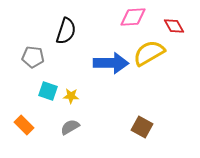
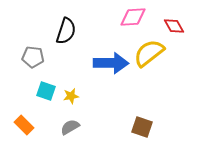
yellow semicircle: rotated 8 degrees counterclockwise
cyan square: moved 2 px left
yellow star: rotated 14 degrees counterclockwise
brown square: rotated 10 degrees counterclockwise
